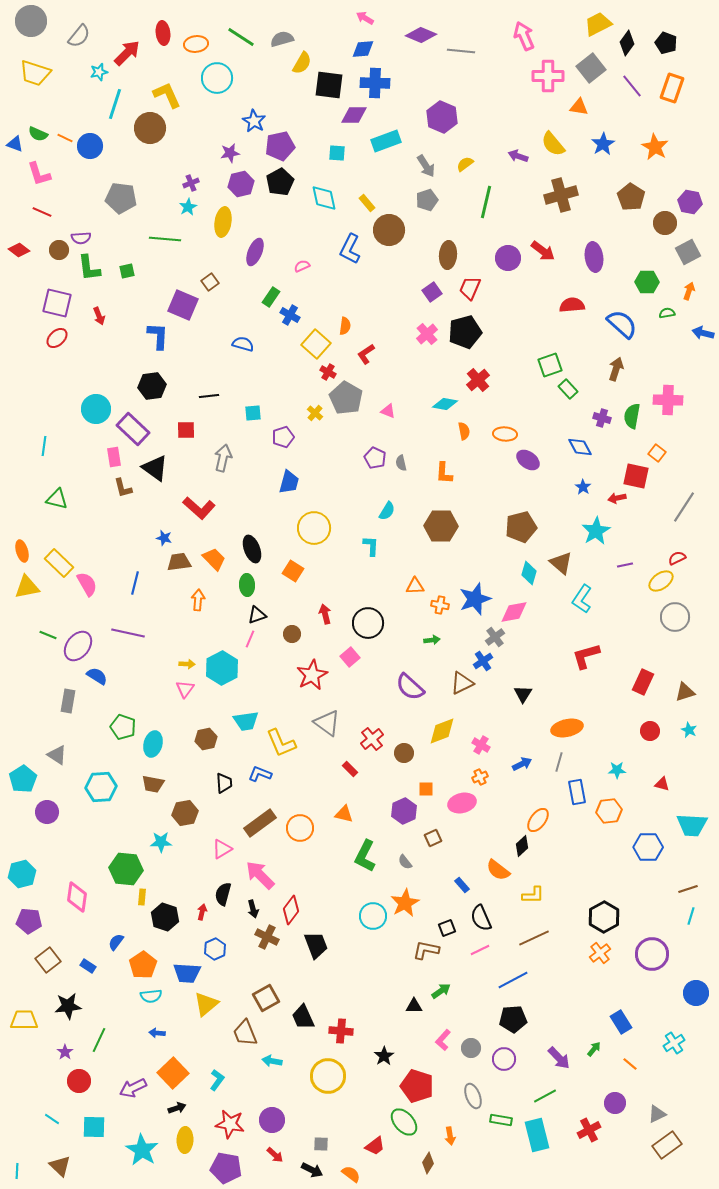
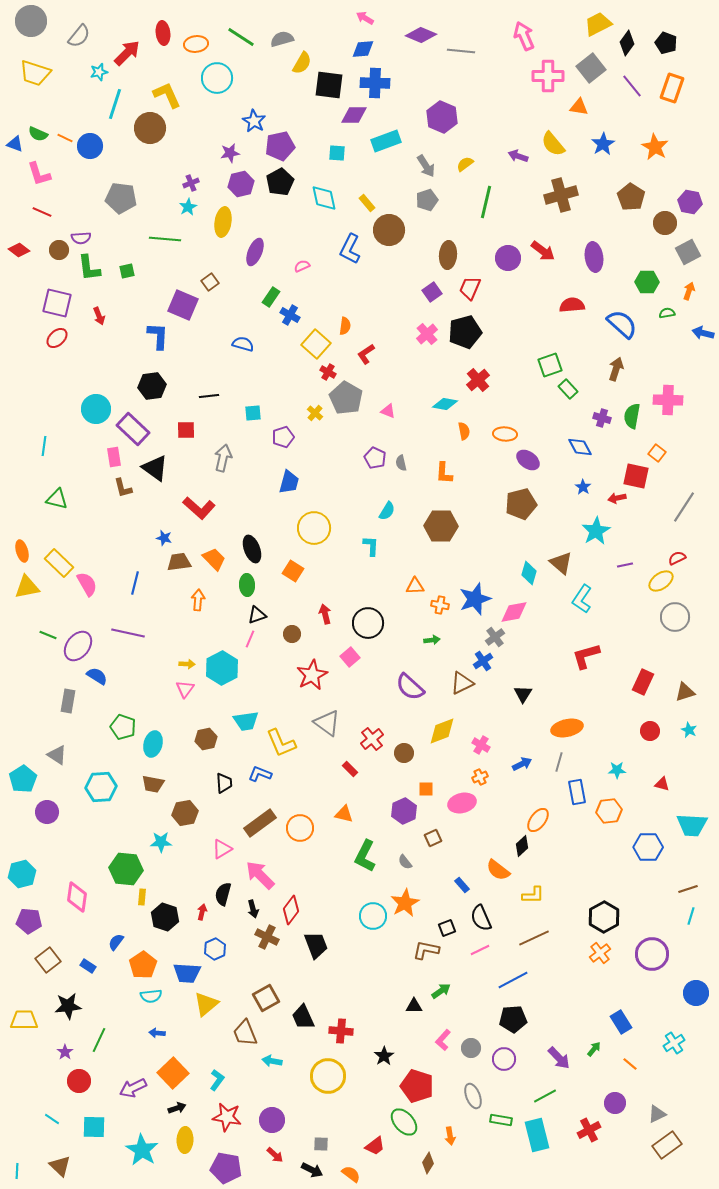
brown pentagon at (521, 527): moved 23 px up
red star at (230, 1124): moved 3 px left, 7 px up
